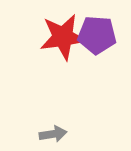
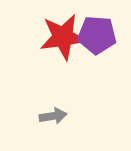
gray arrow: moved 18 px up
